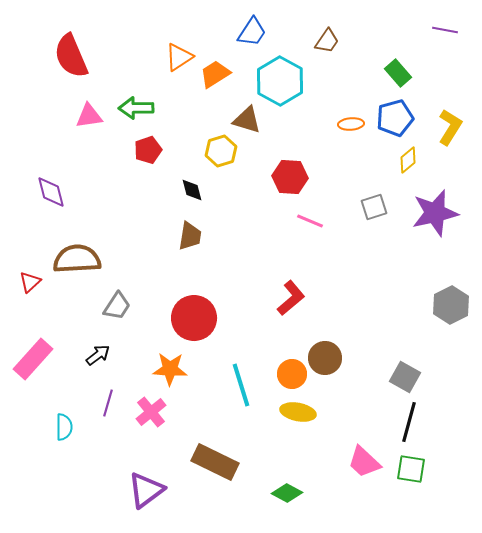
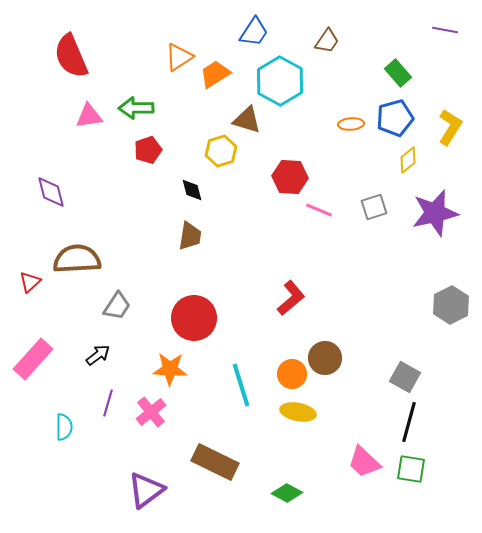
blue trapezoid at (252, 32): moved 2 px right
pink line at (310, 221): moved 9 px right, 11 px up
